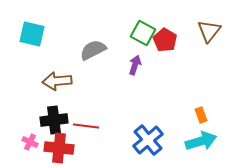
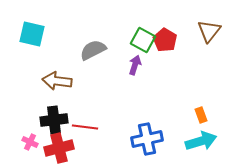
green square: moved 7 px down
brown arrow: rotated 12 degrees clockwise
red line: moved 1 px left, 1 px down
blue cross: moved 1 px left, 1 px up; rotated 28 degrees clockwise
red cross: rotated 20 degrees counterclockwise
